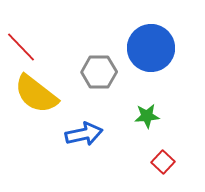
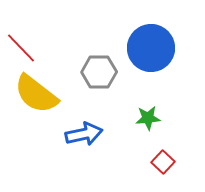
red line: moved 1 px down
green star: moved 1 px right, 2 px down
